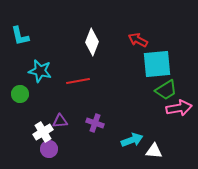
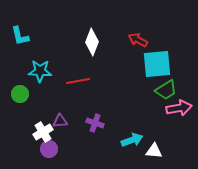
cyan star: rotated 10 degrees counterclockwise
